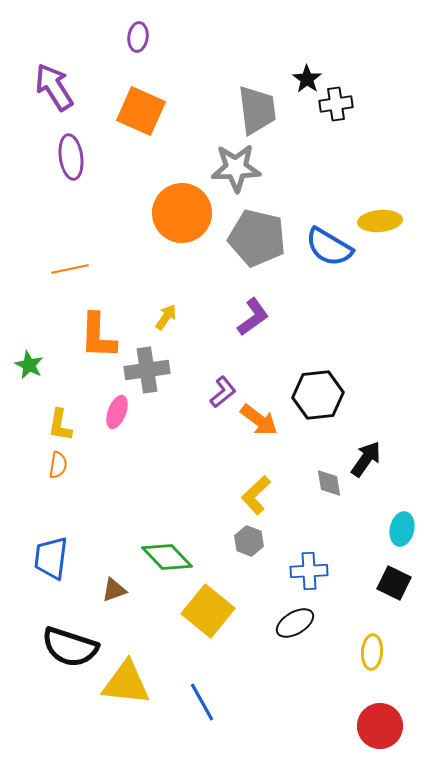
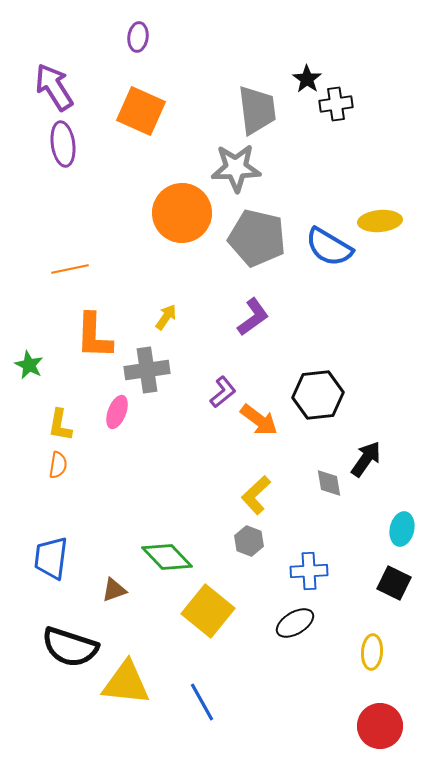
purple ellipse at (71, 157): moved 8 px left, 13 px up
orange L-shape at (98, 336): moved 4 px left
